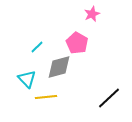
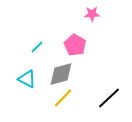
pink star: rotated 21 degrees clockwise
pink pentagon: moved 2 px left, 2 px down
gray diamond: moved 2 px right, 7 px down
cyan triangle: rotated 18 degrees counterclockwise
yellow line: moved 17 px right, 1 px down; rotated 40 degrees counterclockwise
